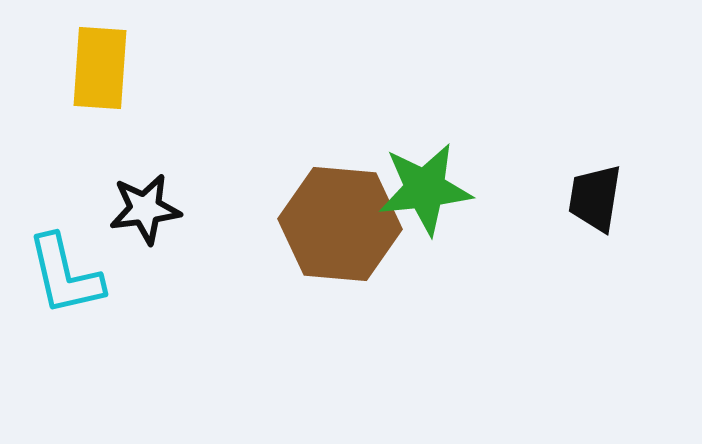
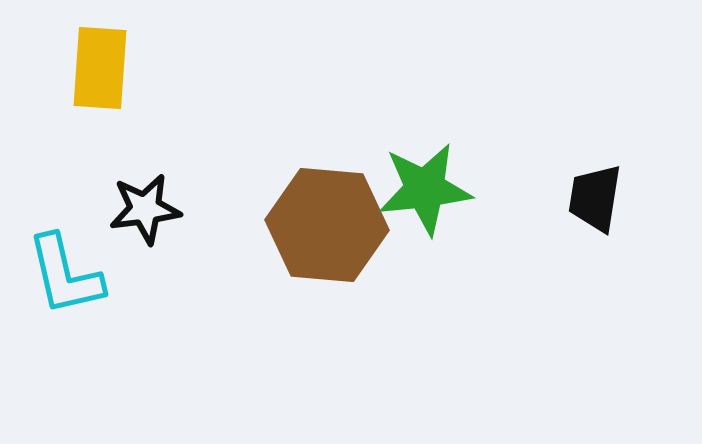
brown hexagon: moved 13 px left, 1 px down
